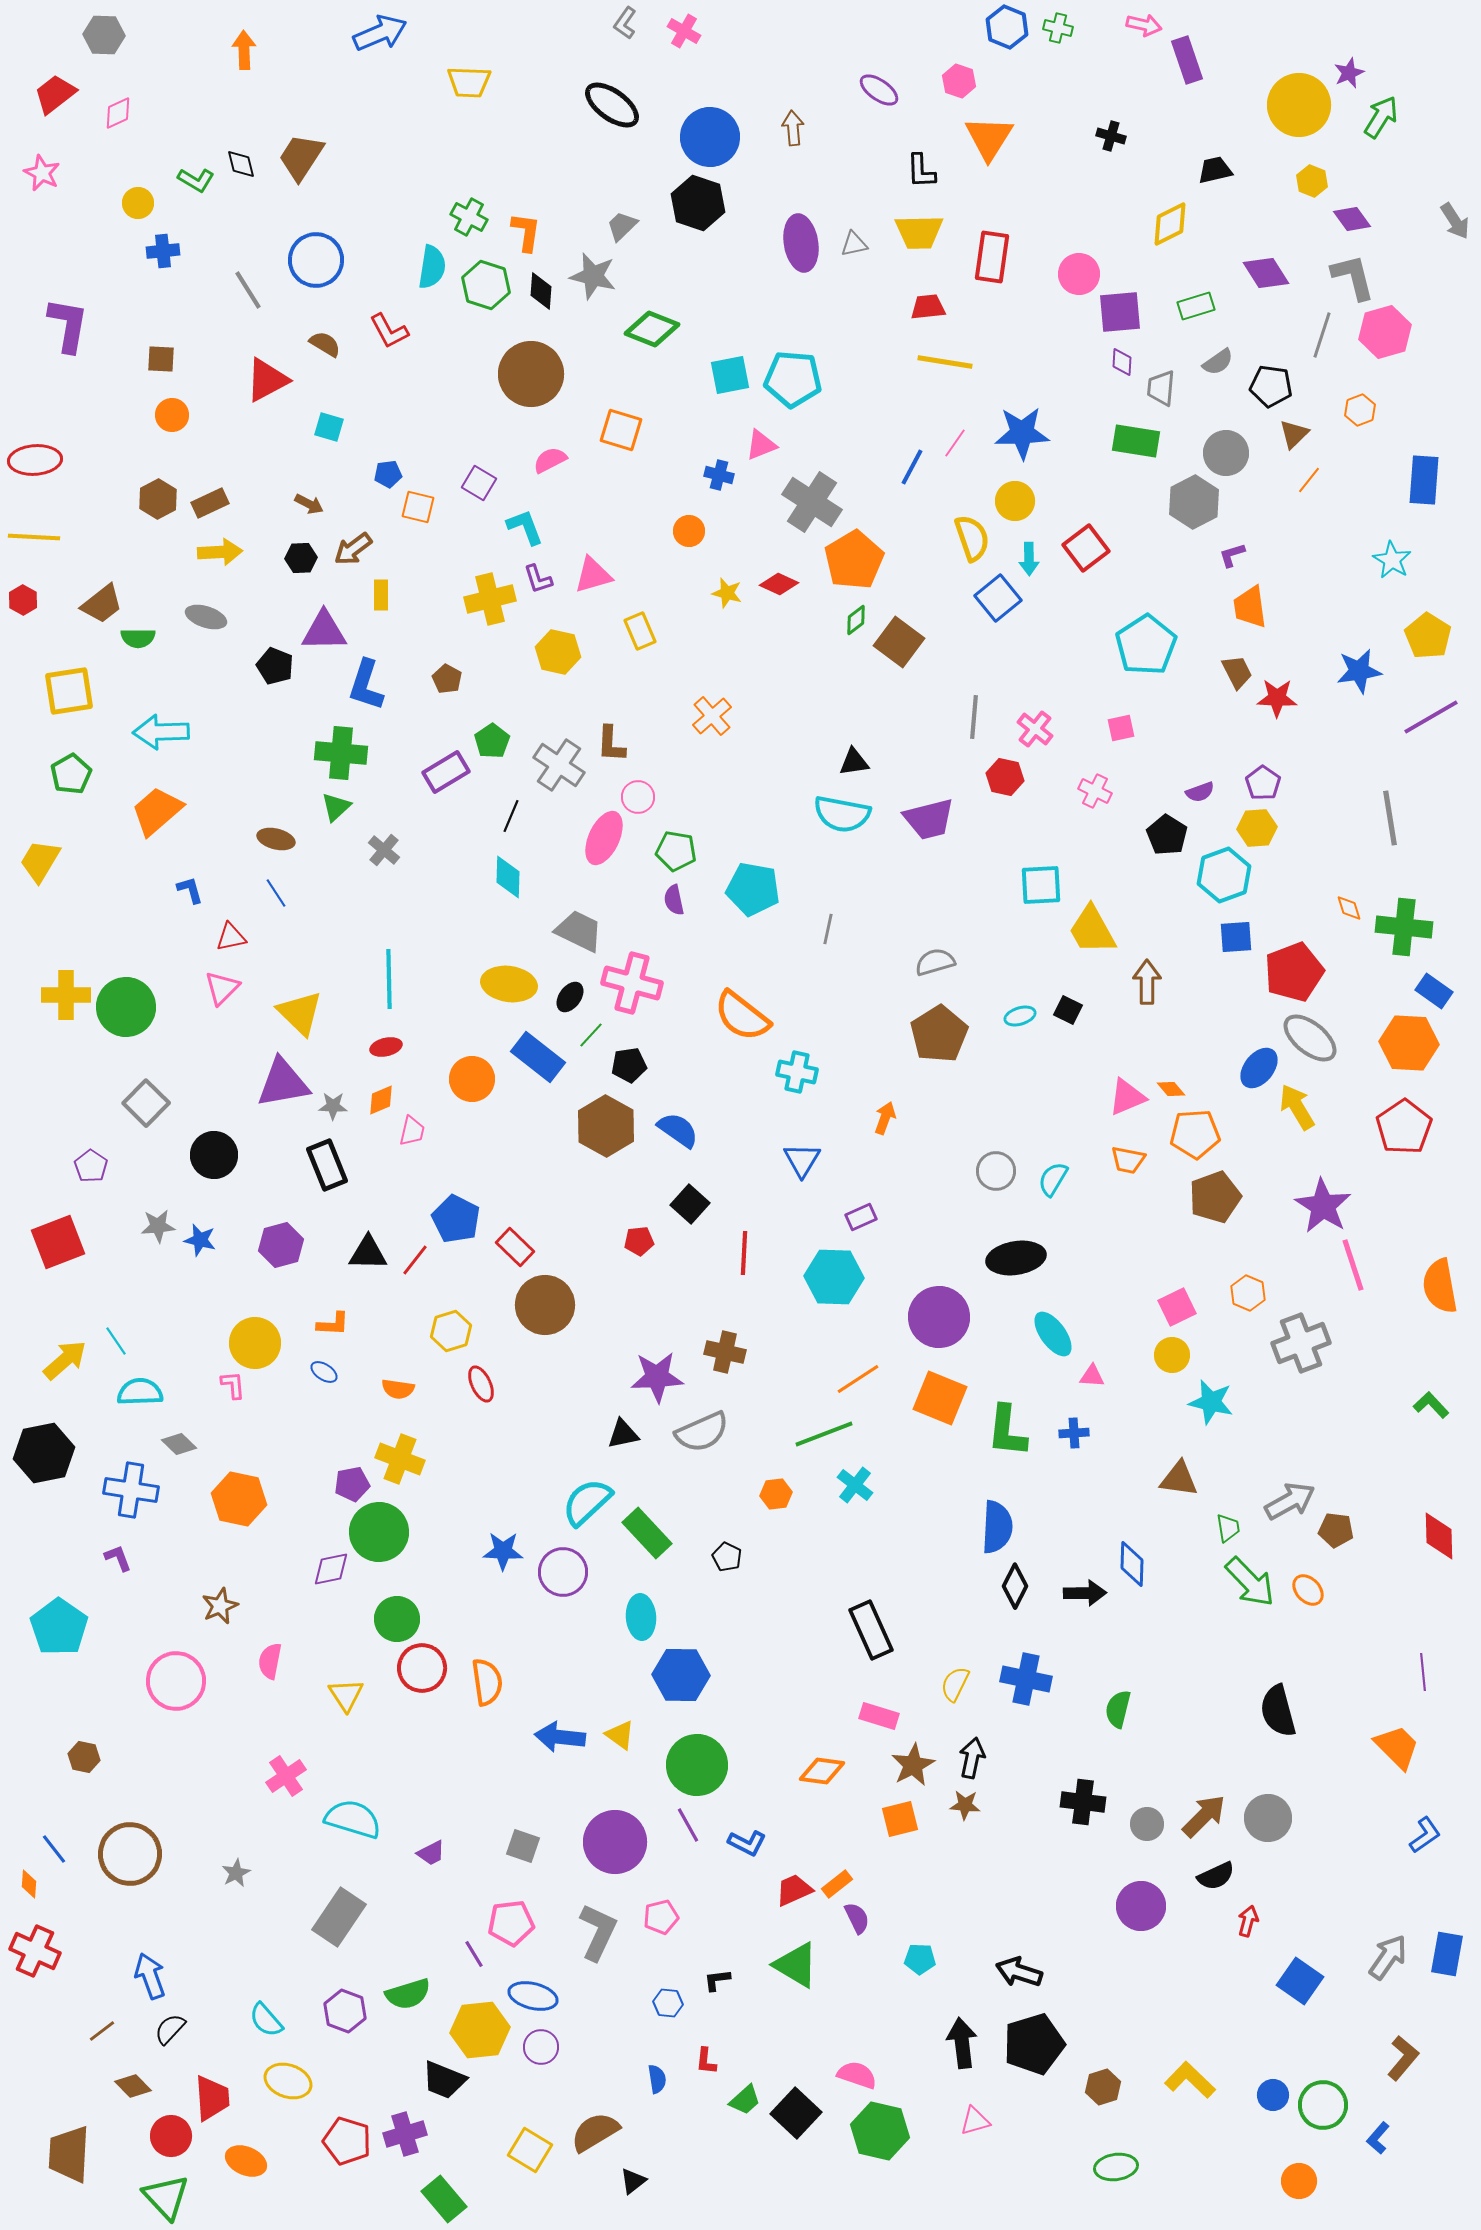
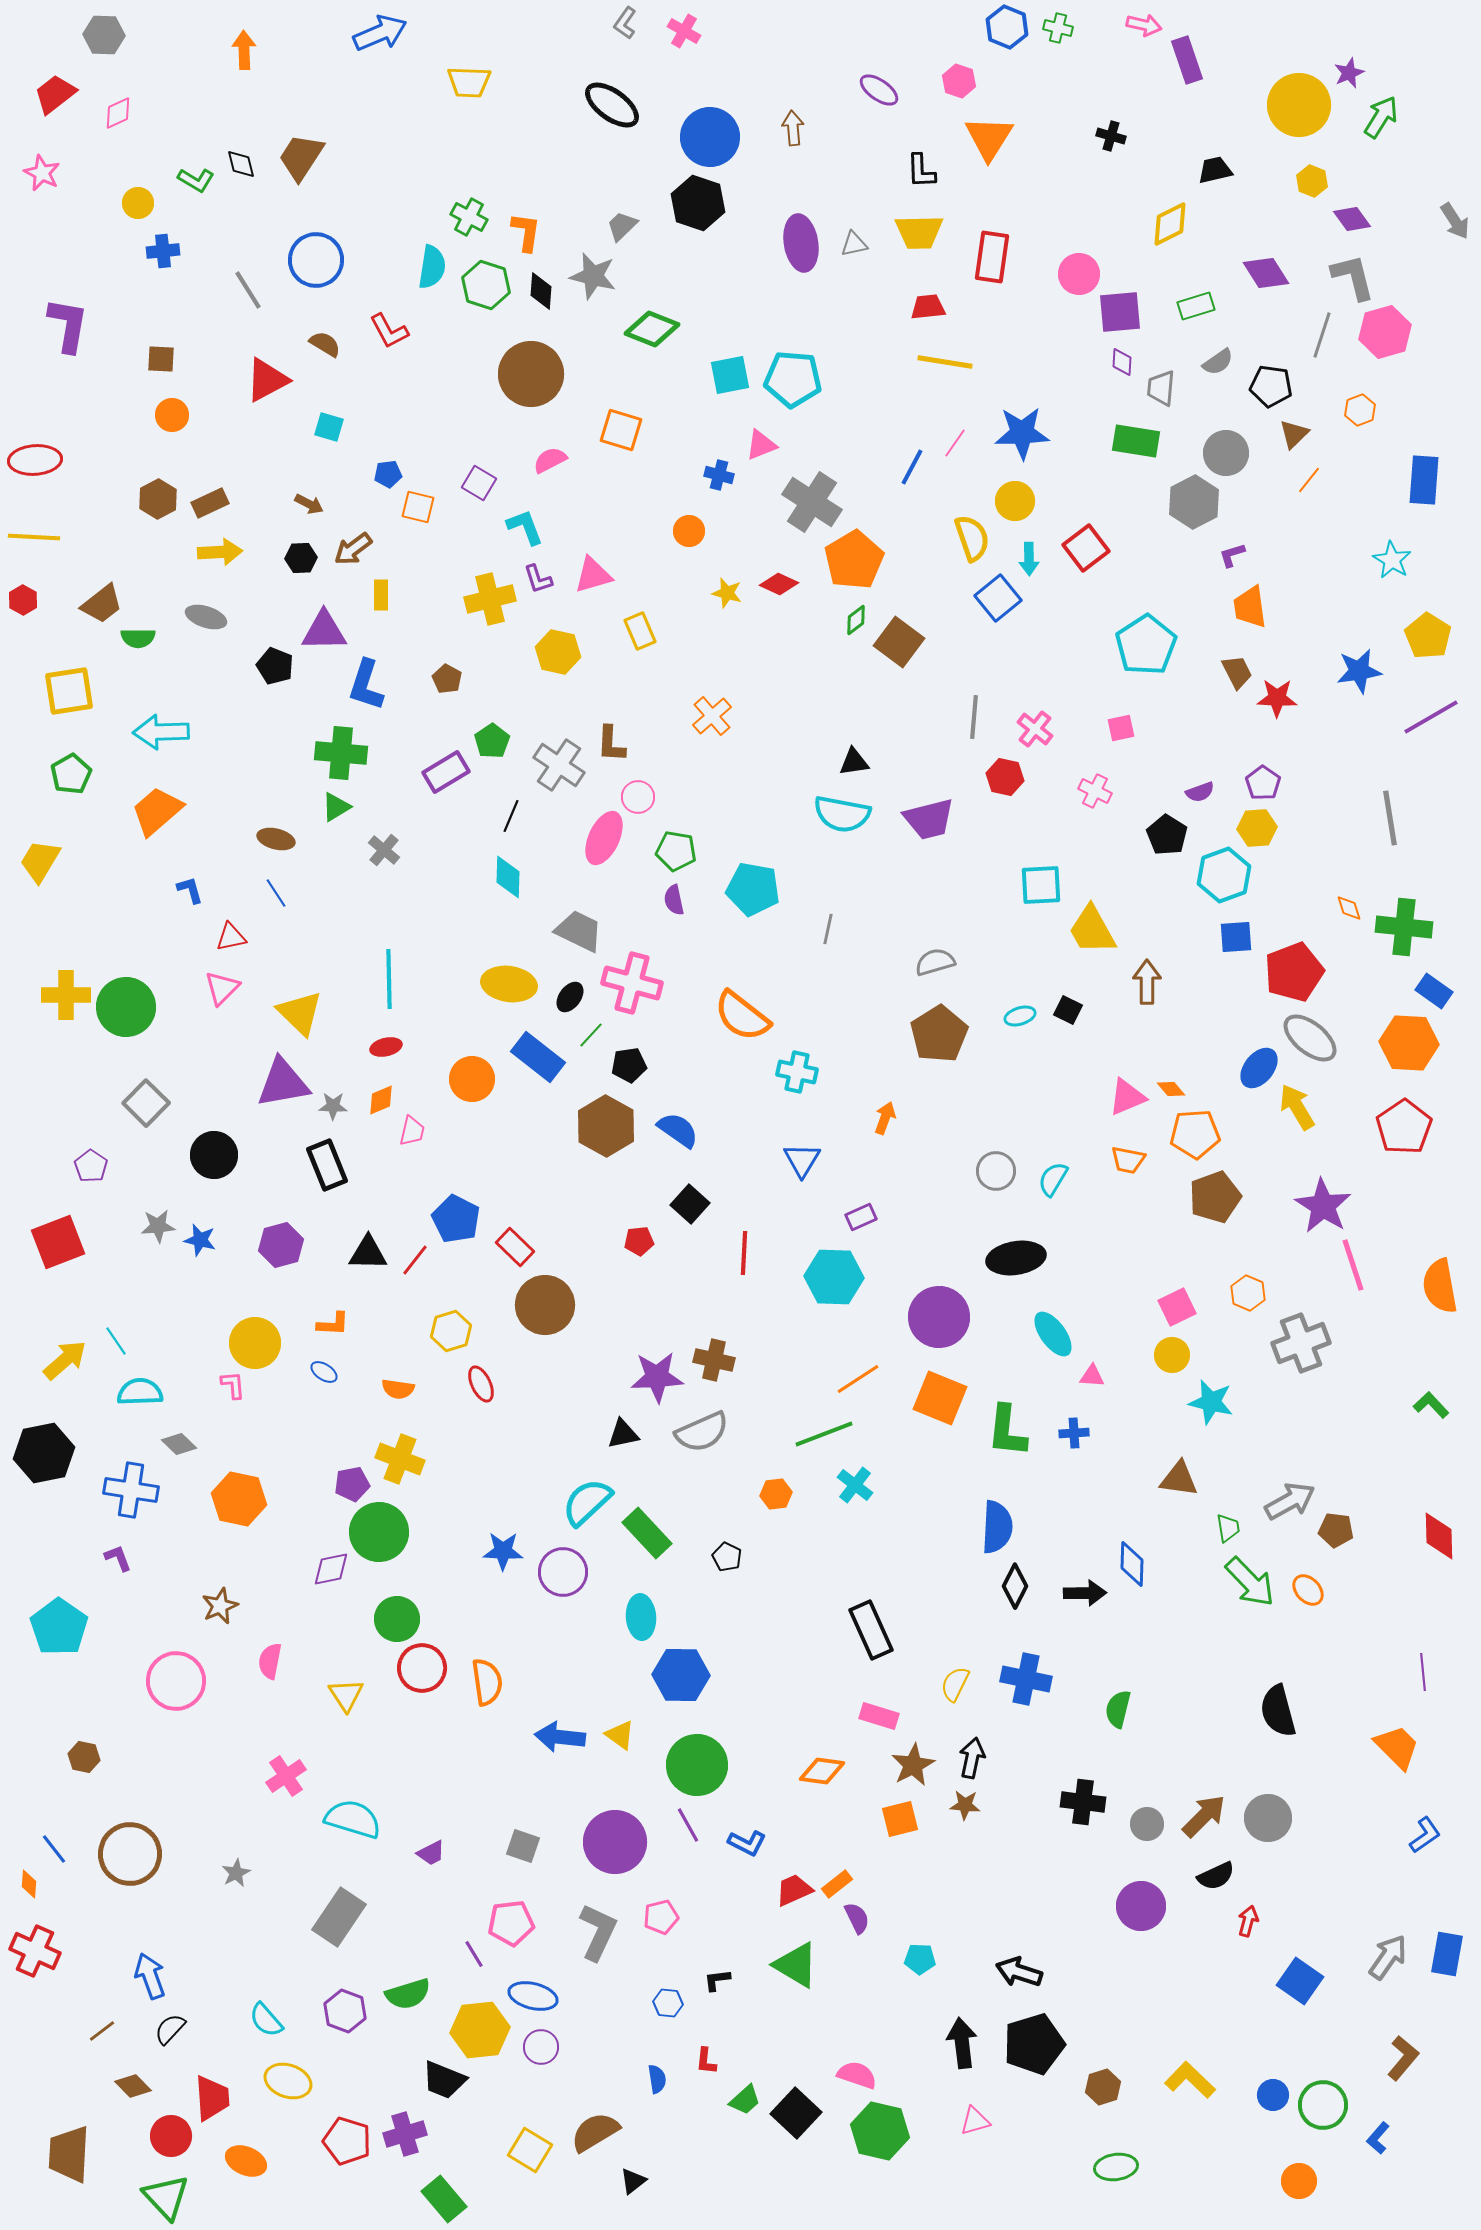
green triangle at (336, 807): rotated 12 degrees clockwise
brown cross at (725, 1352): moved 11 px left, 8 px down
